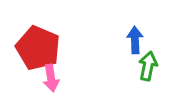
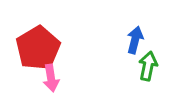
blue arrow: rotated 16 degrees clockwise
red pentagon: rotated 18 degrees clockwise
